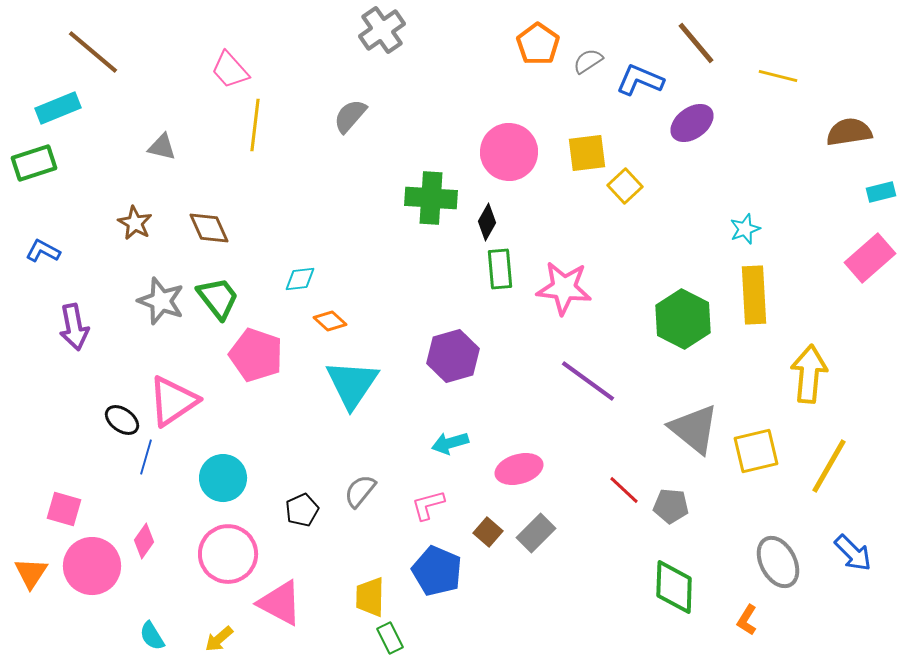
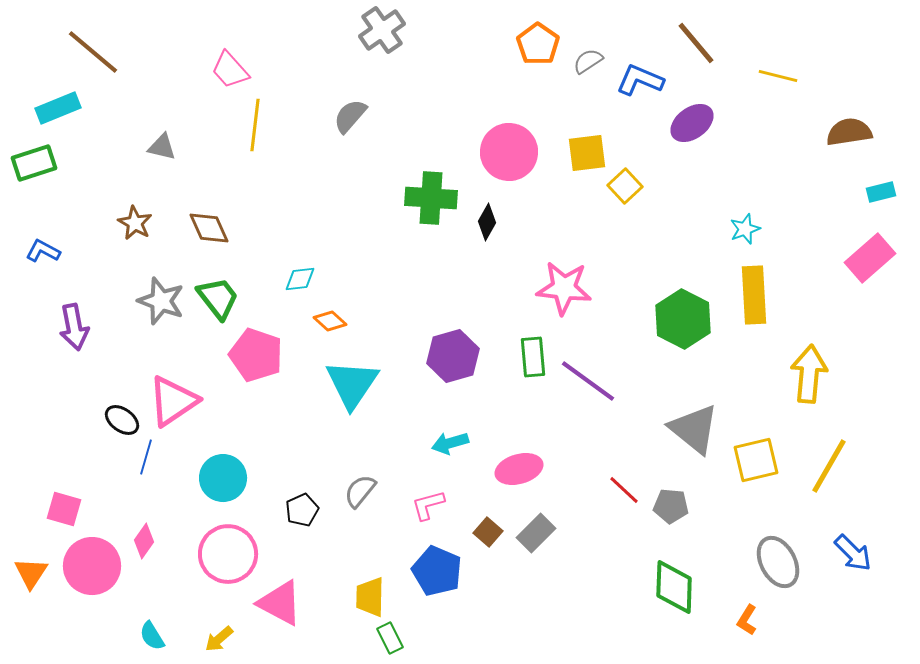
green rectangle at (500, 269): moved 33 px right, 88 px down
yellow square at (756, 451): moved 9 px down
